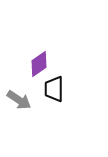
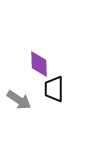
purple diamond: rotated 56 degrees counterclockwise
